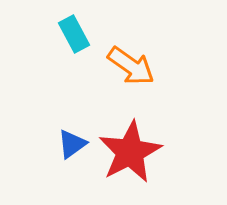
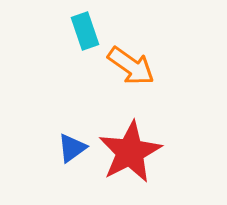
cyan rectangle: moved 11 px right, 3 px up; rotated 9 degrees clockwise
blue triangle: moved 4 px down
